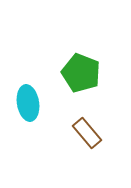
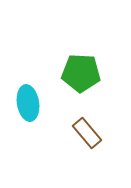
green pentagon: rotated 18 degrees counterclockwise
